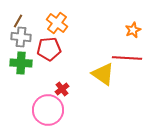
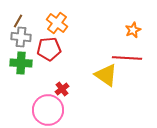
yellow triangle: moved 3 px right, 1 px down
